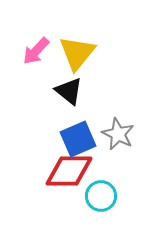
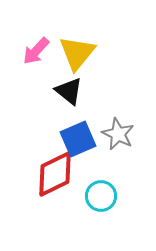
red diamond: moved 14 px left, 3 px down; rotated 27 degrees counterclockwise
